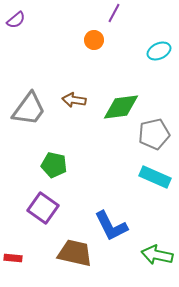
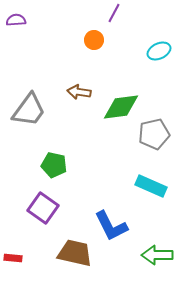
purple semicircle: rotated 144 degrees counterclockwise
brown arrow: moved 5 px right, 8 px up
gray trapezoid: moved 1 px down
cyan rectangle: moved 4 px left, 9 px down
green arrow: rotated 12 degrees counterclockwise
